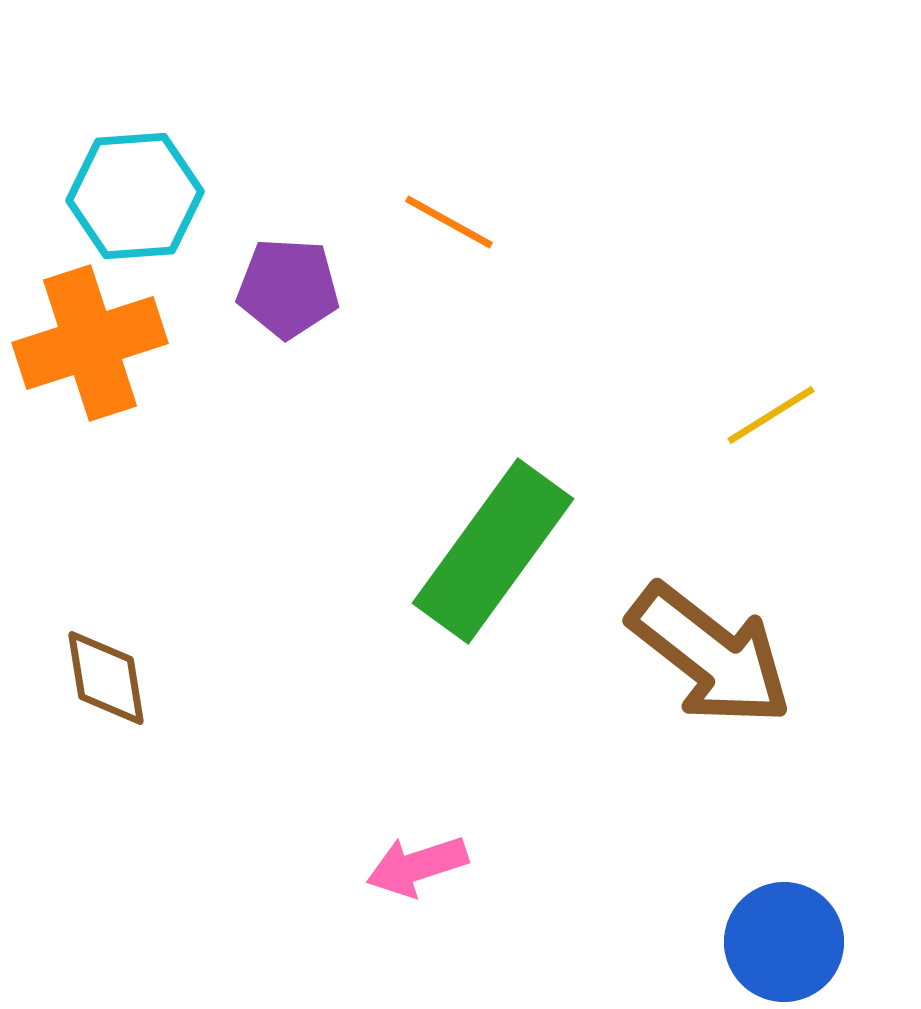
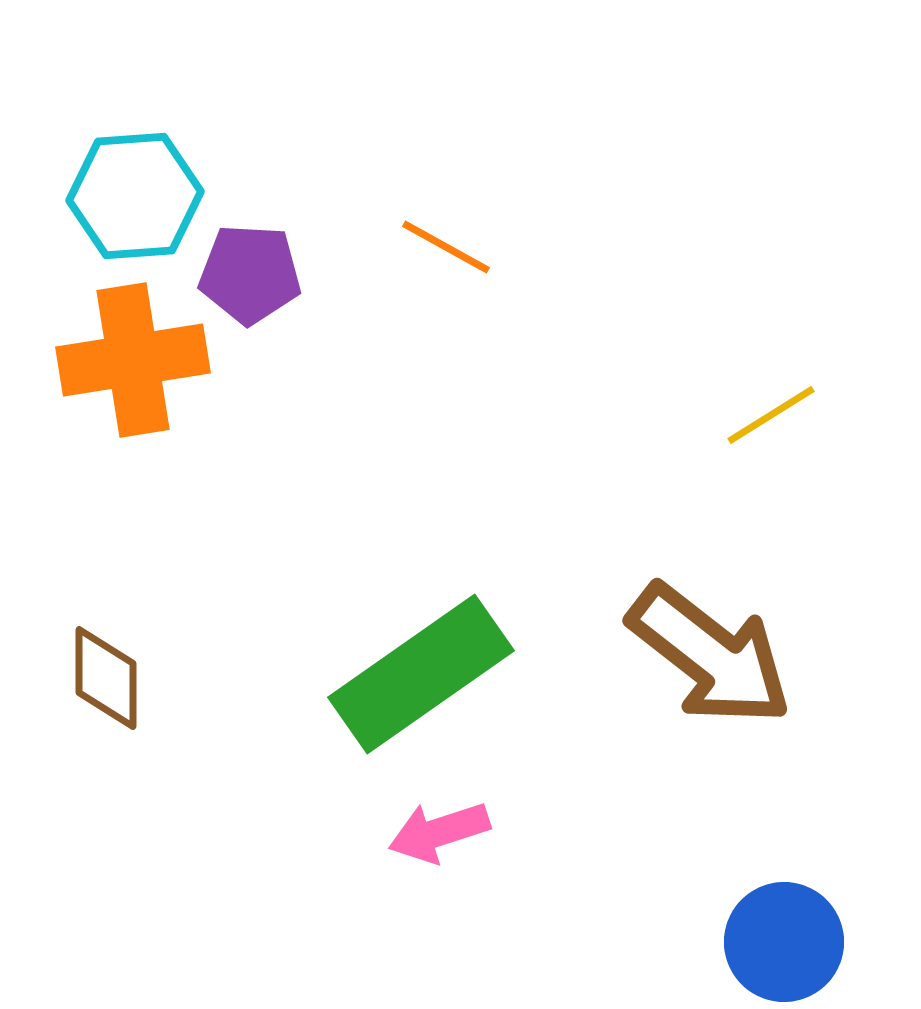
orange line: moved 3 px left, 25 px down
purple pentagon: moved 38 px left, 14 px up
orange cross: moved 43 px right, 17 px down; rotated 9 degrees clockwise
green rectangle: moved 72 px left, 123 px down; rotated 19 degrees clockwise
brown diamond: rotated 9 degrees clockwise
pink arrow: moved 22 px right, 34 px up
